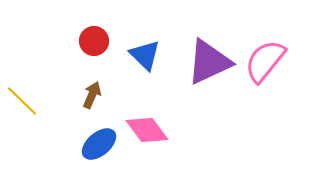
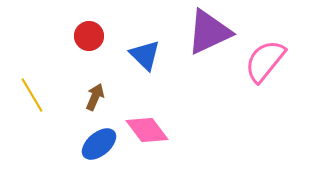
red circle: moved 5 px left, 5 px up
purple triangle: moved 30 px up
brown arrow: moved 3 px right, 2 px down
yellow line: moved 10 px right, 6 px up; rotated 15 degrees clockwise
